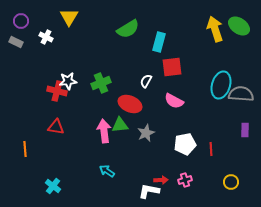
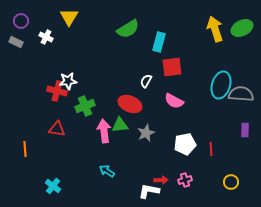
green ellipse: moved 3 px right, 2 px down; rotated 60 degrees counterclockwise
green cross: moved 16 px left, 23 px down
red triangle: moved 1 px right, 2 px down
